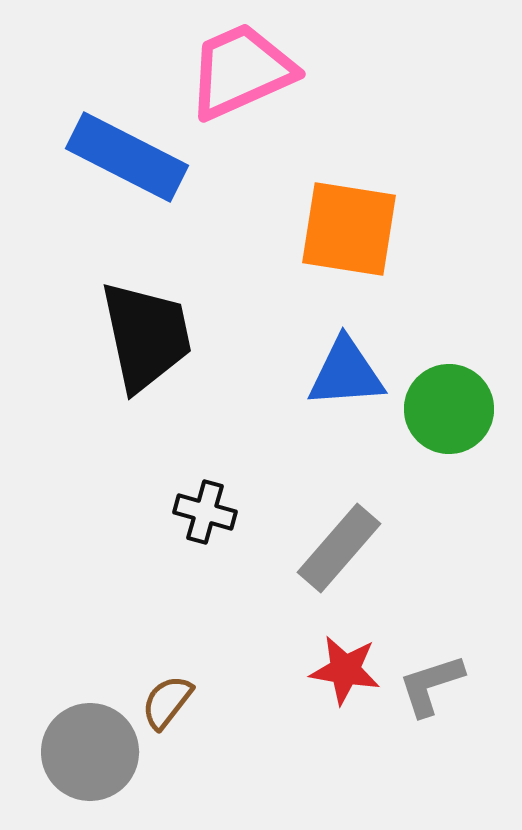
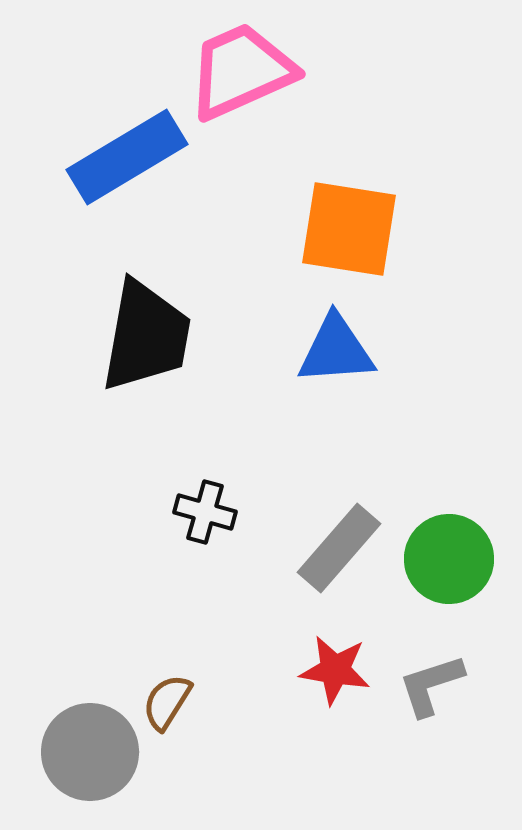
blue rectangle: rotated 58 degrees counterclockwise
black trapezoid: rotated 22 degrees clockwise
blue triangle: moved 10 px left, 23 px up
green circle: moved 150 px down
red star: moved 10 px left
brown semicircle: rotated 6 degrees counterclockwise
